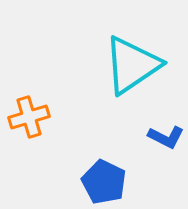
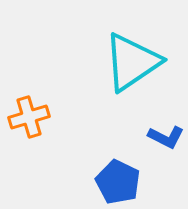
cyan triangle: moved 3 px up
blue pentagon: moved 14 px right
